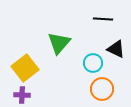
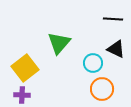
black line: moved 10 px right
